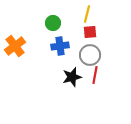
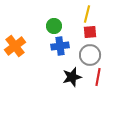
green circle: moved 1 px right, 3 px down
red line: moved 3 px right, 2 px down
